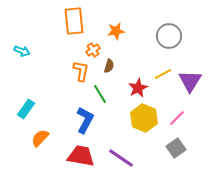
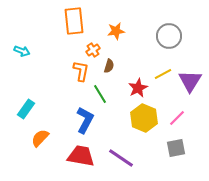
gray square: rotated 24 degrees clockwise
